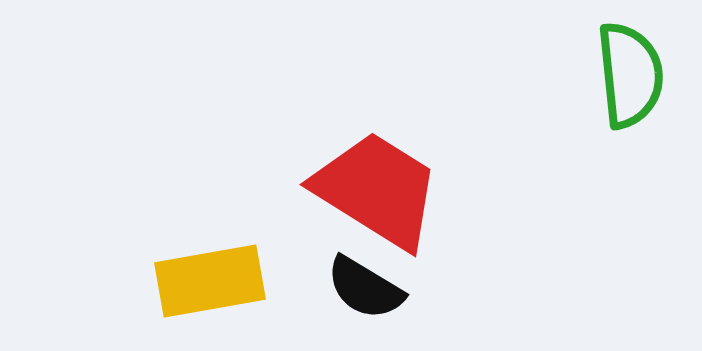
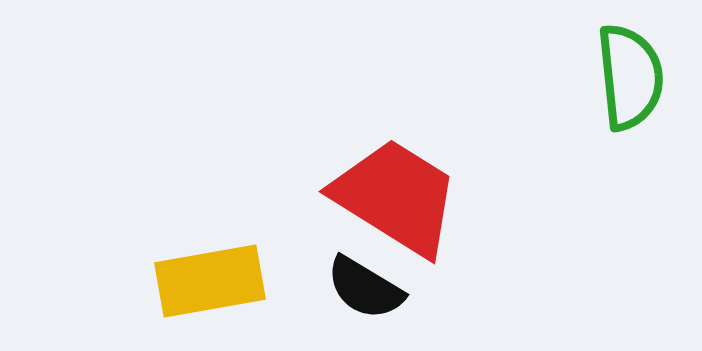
green semicircle: moved 2 px down
red trapezoid: moved 19 px right, 7 px down
